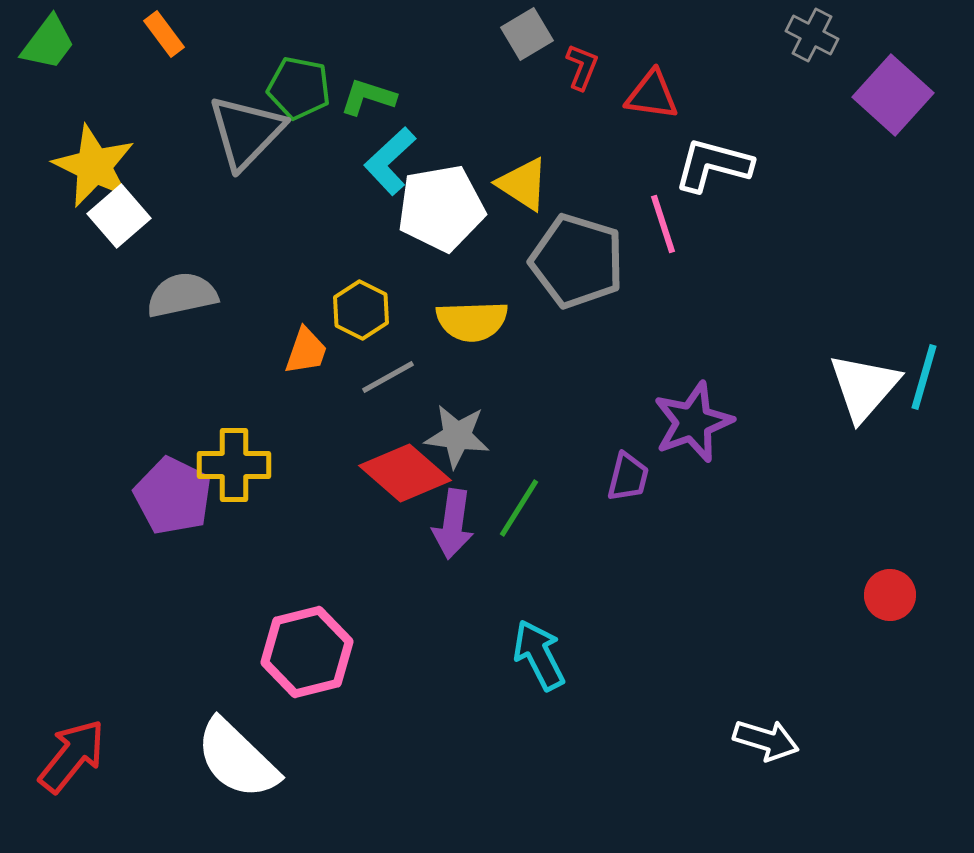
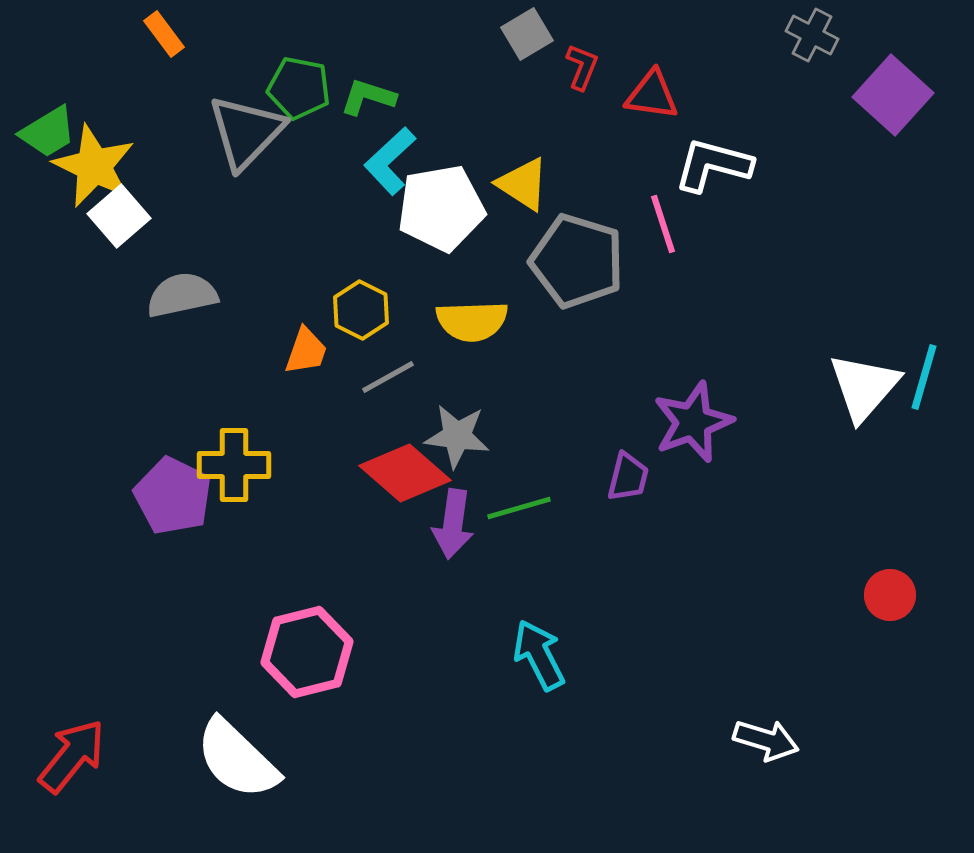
green trapezoid: moved 89 px down; rotated 22 degrees clockwise
green line: rotated 42 degrees clockwise
